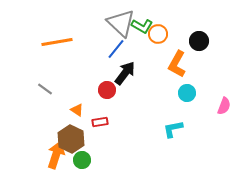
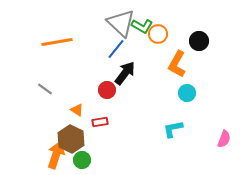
pink semicircle: moved 33 px down
